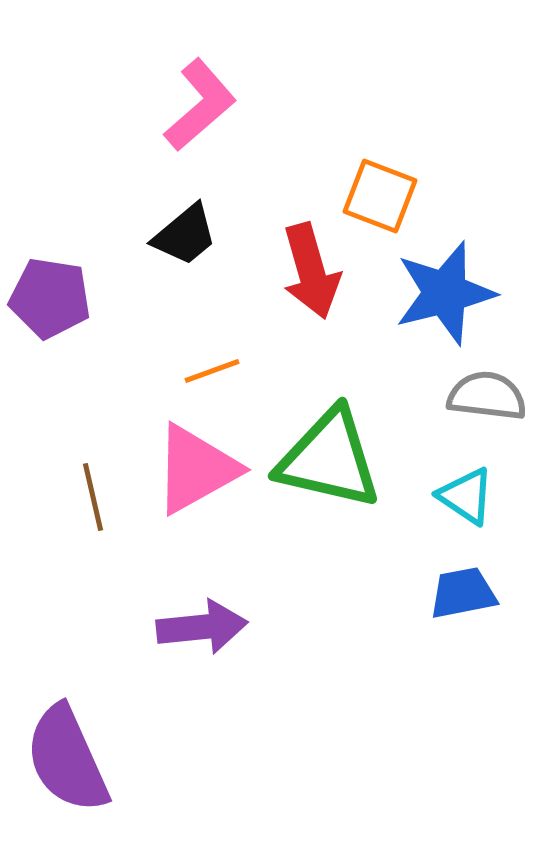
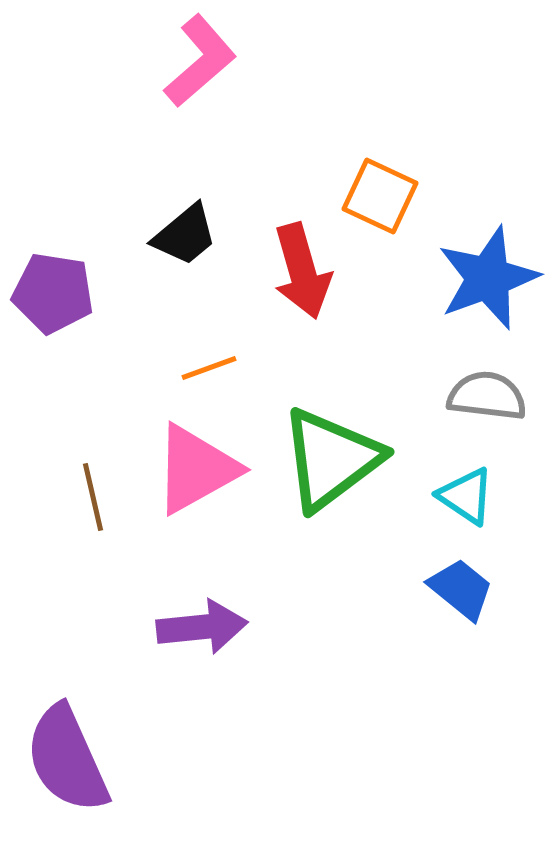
pink L-shape: moved 44 px up
orange square: rotated 4 degrees clockwise
red arrow: moved 9 px left
blue star: moved 43 px right, 15 px up; rotated 6 degrees counterclockwise
purple pentagon: moved 3 px right, 5 px up
orange line: moved 3 px left, 3 px up
green triangle: moved 2 px right; rotated 50 degrees counterclockwise
blue trapezoid: moved 2 px left, 4 px up; rotated 50 degrees clockwise
